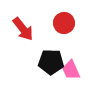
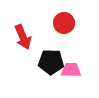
red arrow: moved 8 px down; rotated 15 degrees clockwise
pink trapezoid: rotated 115 degrees clockwise
